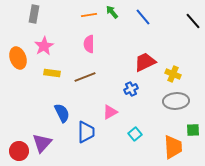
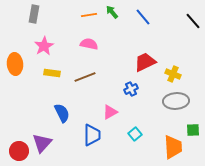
pink semicircle: rotated 102 degrees clockwise
orange ellipse: moved 3 px left, 6 px down; rotated 15 degrees clockwise
blue trapezoid: moved 6 px right, 3 px down
